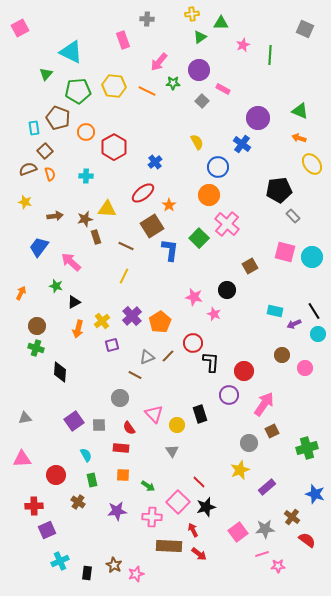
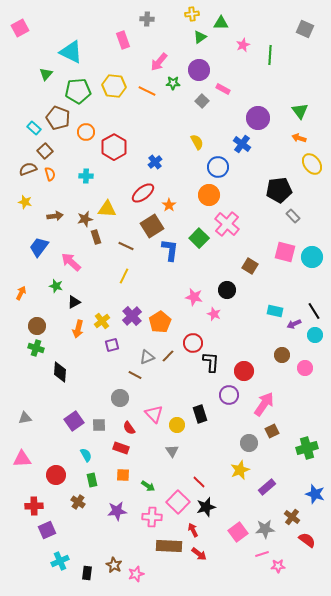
green triangle at (300, 111): rotated 30 degrees clockwise
cyan rectangle at (34, 128): rotated 40 degrees counterclockwise
brown square at (250, 266): rotated 28 degrees counterclockwise
cyan circle at (318, 334): moved 3 px left, 1 px down
red rectangle at (121, 448): rotated 14 degrees clockwise
